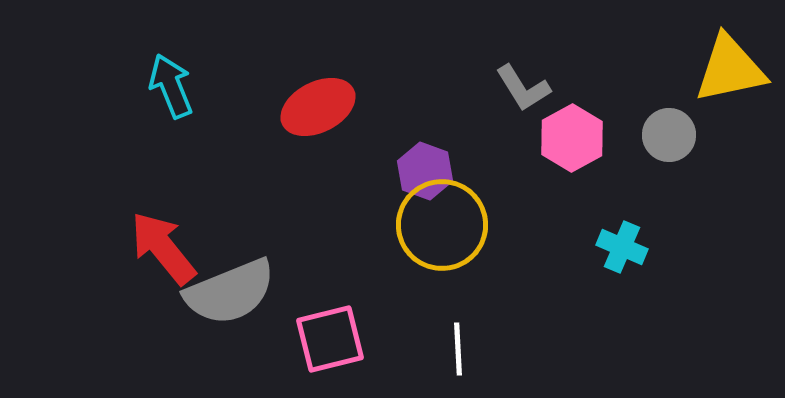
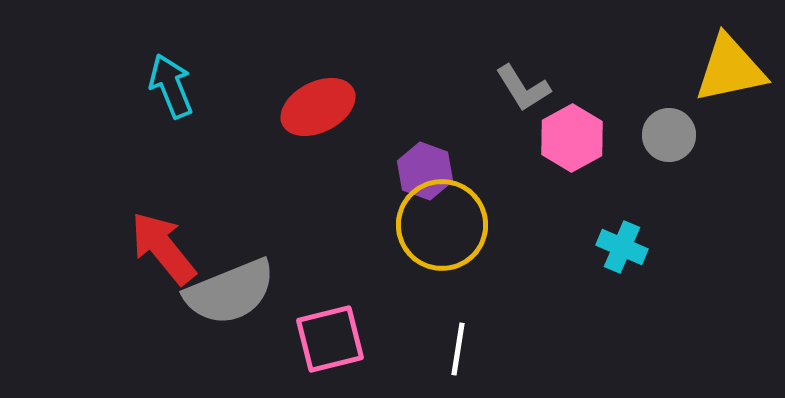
white line: rotated 12 degrees clockwise
